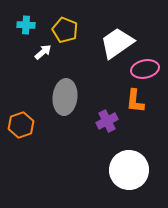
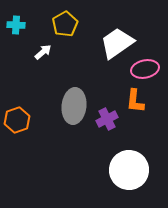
cyan cross: moved 10 px left
yellow pentagon: moved 6 px up; rotated 20 degrees clockwise
gray ellipse: moved 9 px right, 9 px down
purple cross: moved 2 px up
orange hexagon: moved 4 px left, 5 px up
